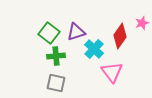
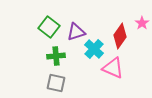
pink star: rotated 16 degrees counterclockwise
green square: moved 6 px up
pink triangle: moved 1 px right, 4 px up; rotated 30 degrees counterclockwise
